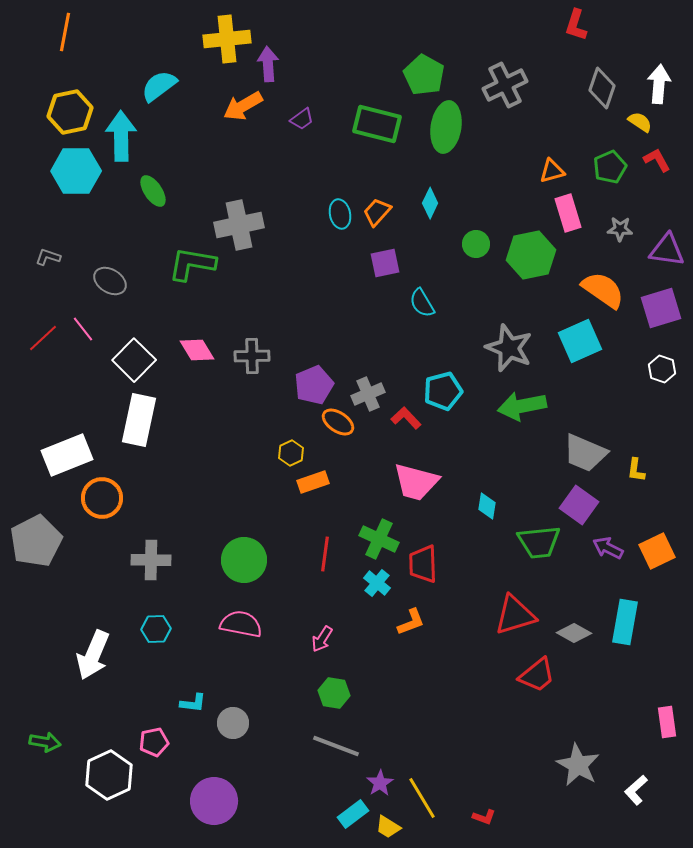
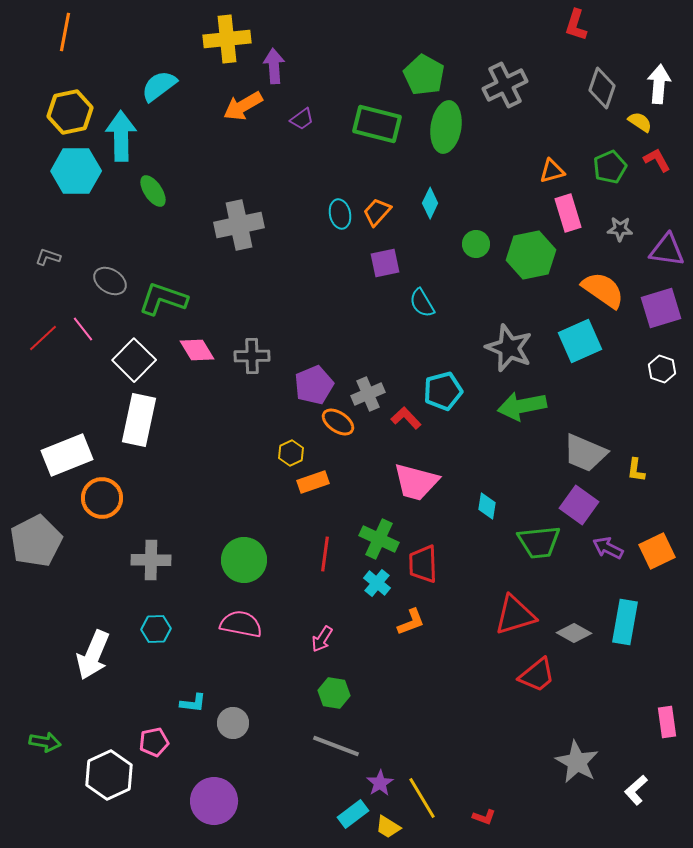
purple arrow at (268, 64): moved 6 px right, 2 px down
green L-shape at (192, 264): moved 29 px left, 35 px down; rotated 9 degrees clockwise
gray star at (578, 765): moved 1 px left, 3 px up
